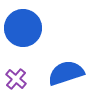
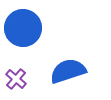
blue semicircle: moved 2 px right, 2 px up
